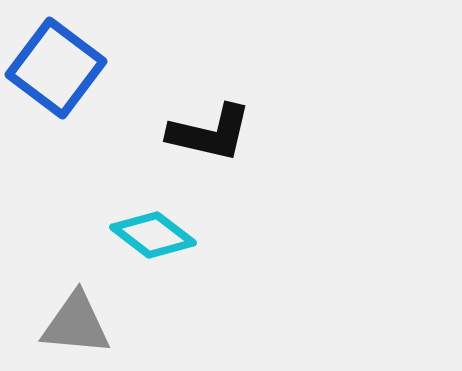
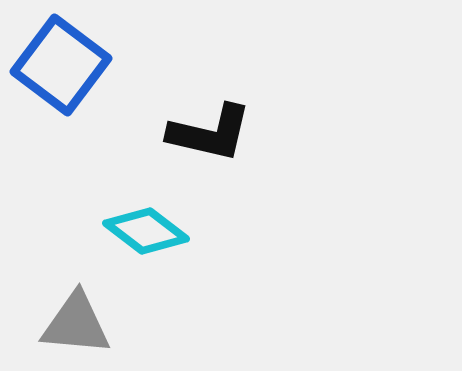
blue square: moved 5 px right, 3 px up
cyan diamond: moved 7 px left, 4 px up
